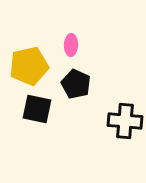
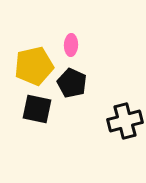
yellow pentagon: moved 5 px right
black pentagon: moved 4 px left, 1 px up
black cross: rotated 20 degrees counterclockwise
